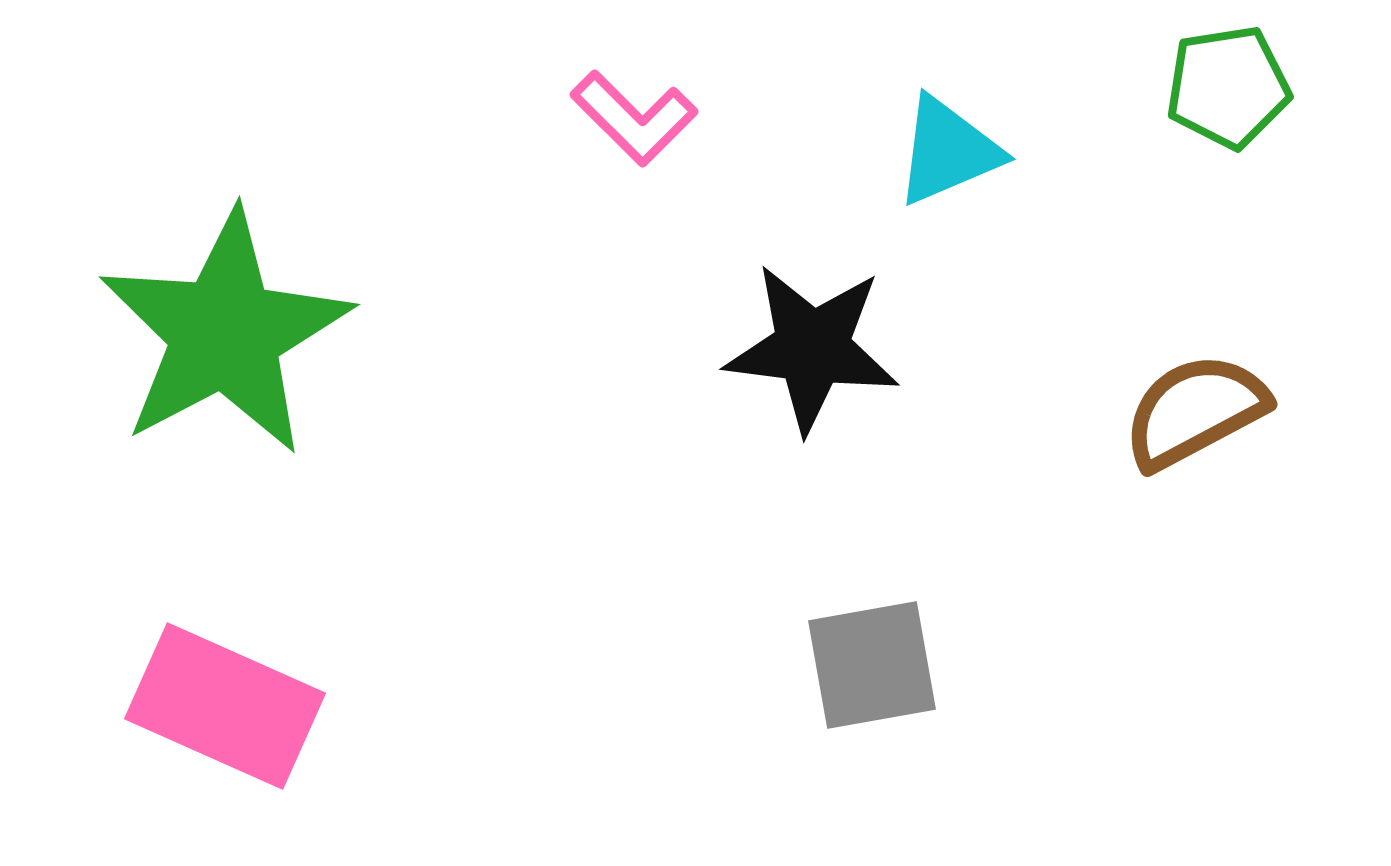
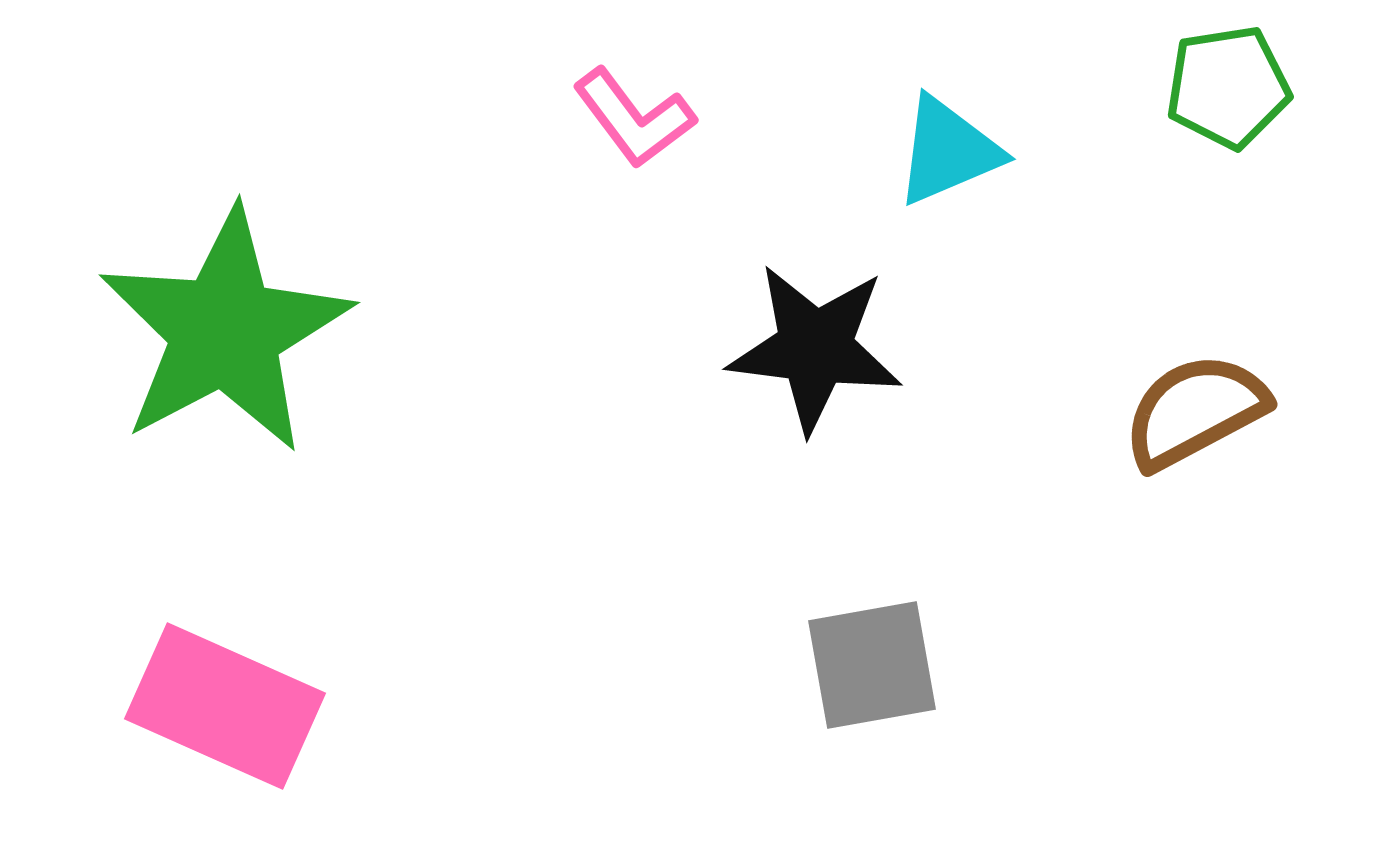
pink L-shape: rotated 8 degrees clockwise
green star: moved 2 px up
black star: moved 3 px right
